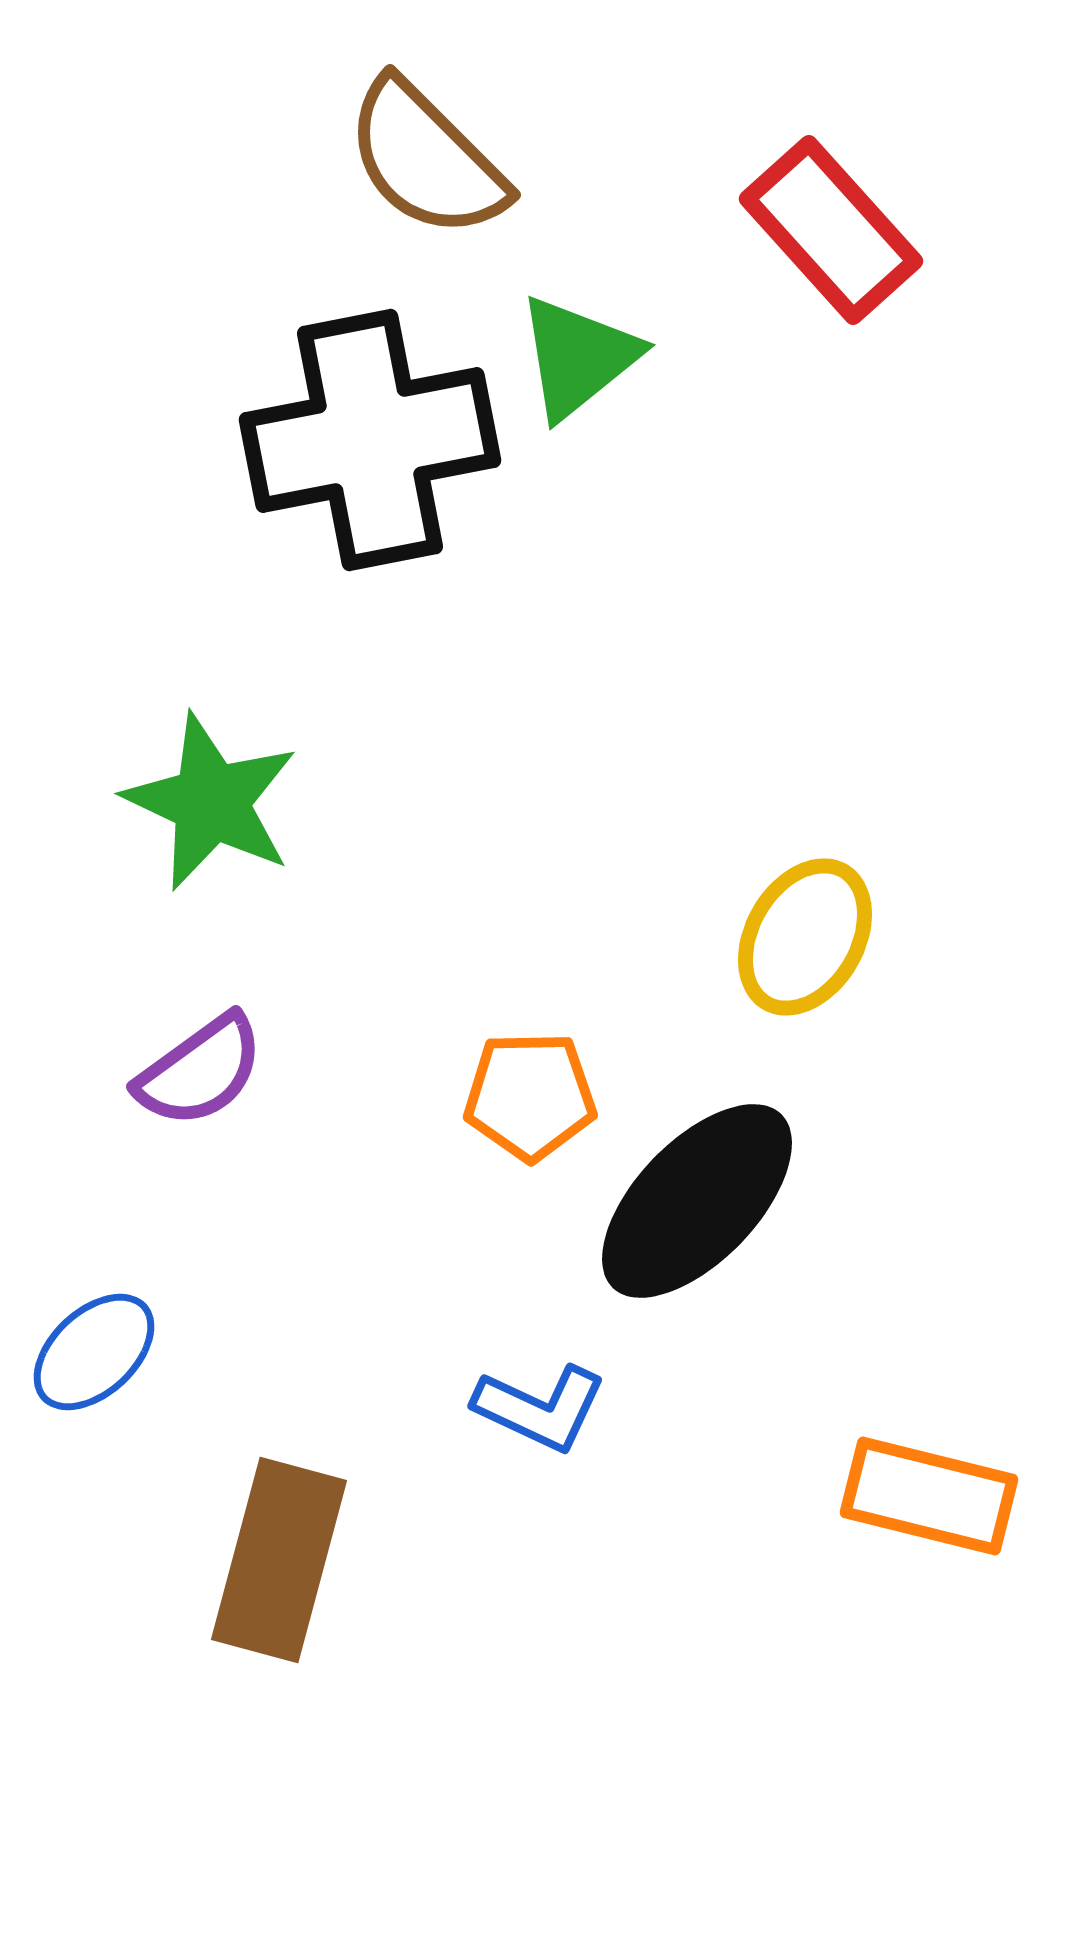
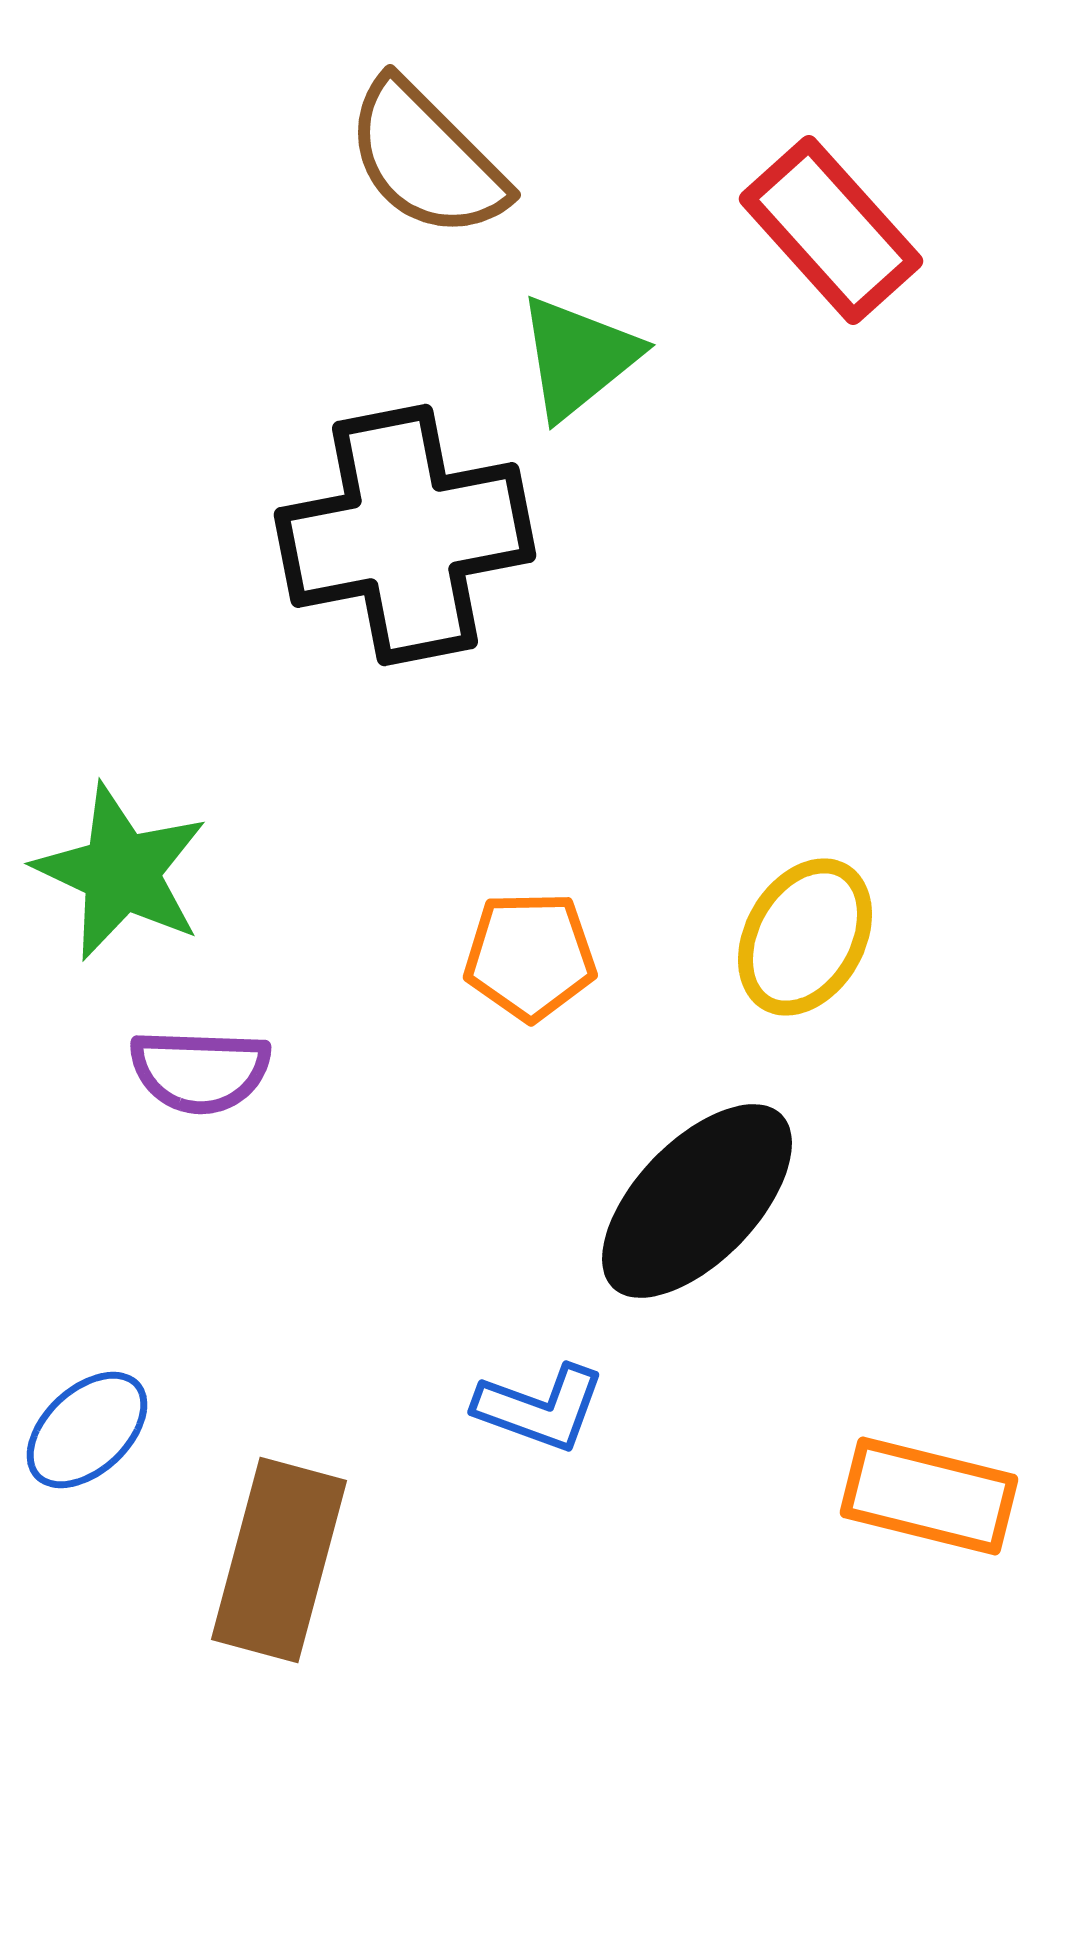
black cross: moved 35 px right, 95 px down
green star: moved 90 px left, 70 px down
purple semicircle: rotated 38 degrees clockwise
orange pentagon: moved 140 px up
blue ellipse: moved 7 px left, 78 px down
blue L-shape: rotated 5 degrees counterclockwise
